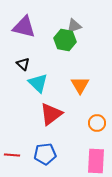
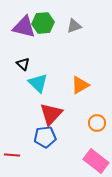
green hexagon: moved 22 px left, 17 px up; rotated 15 degrees counterclockwise
orange triangle: rotated 30 degrees clockwise
red triangle: rotated 10 degrees counterclockwise
blue pentagon: moved 17 px up
pink rectangle: rotated 55 degrees counterclockwise
